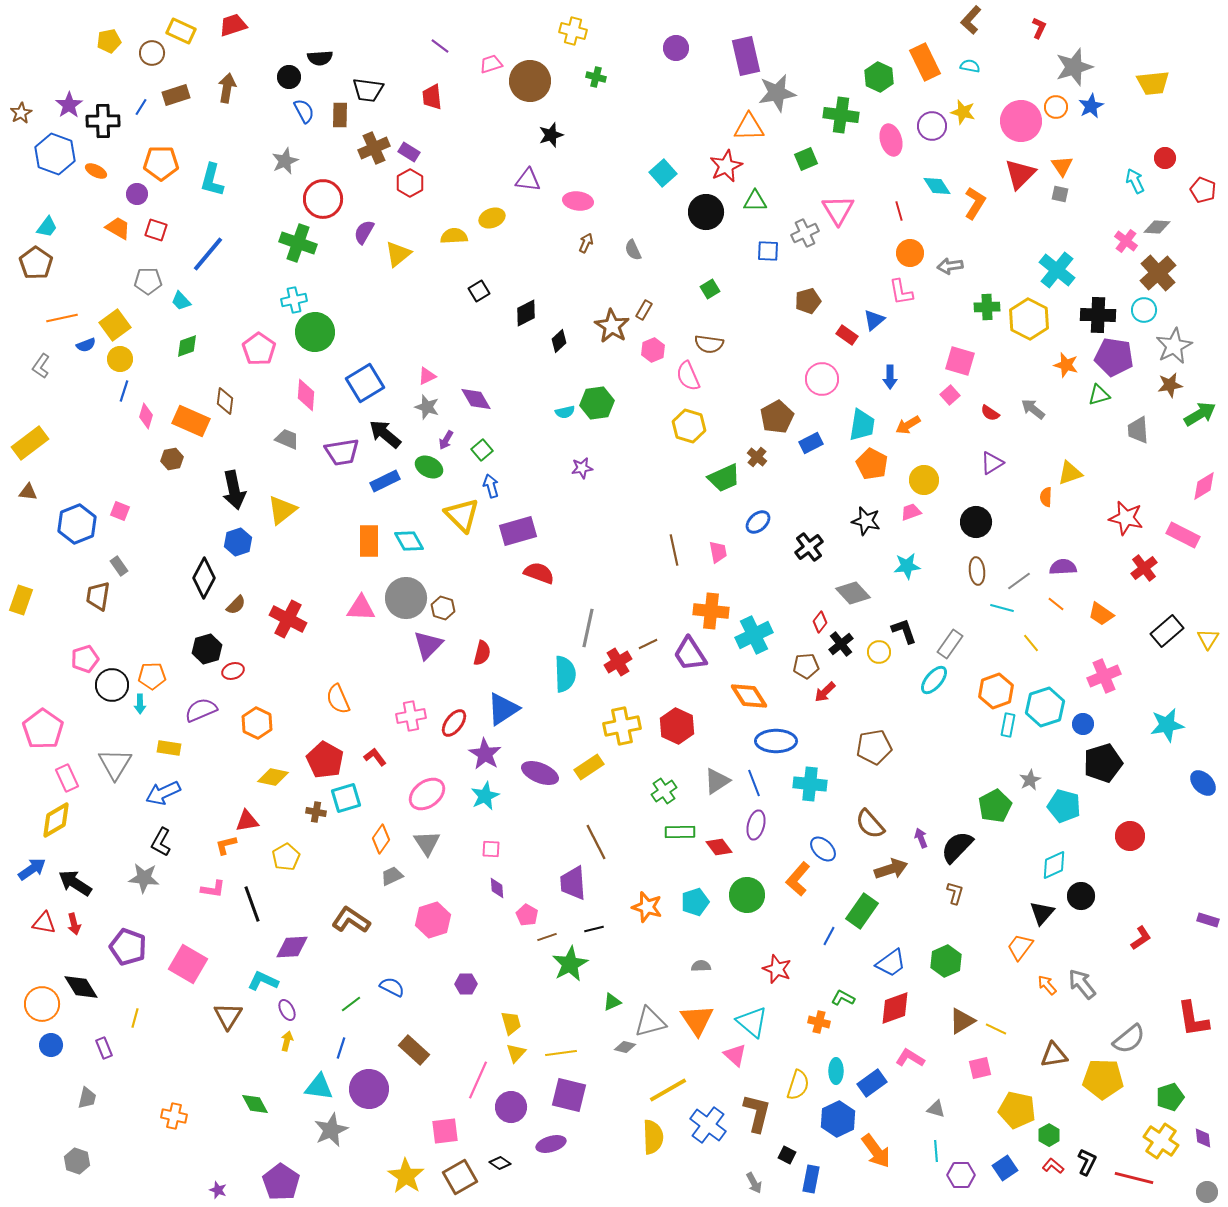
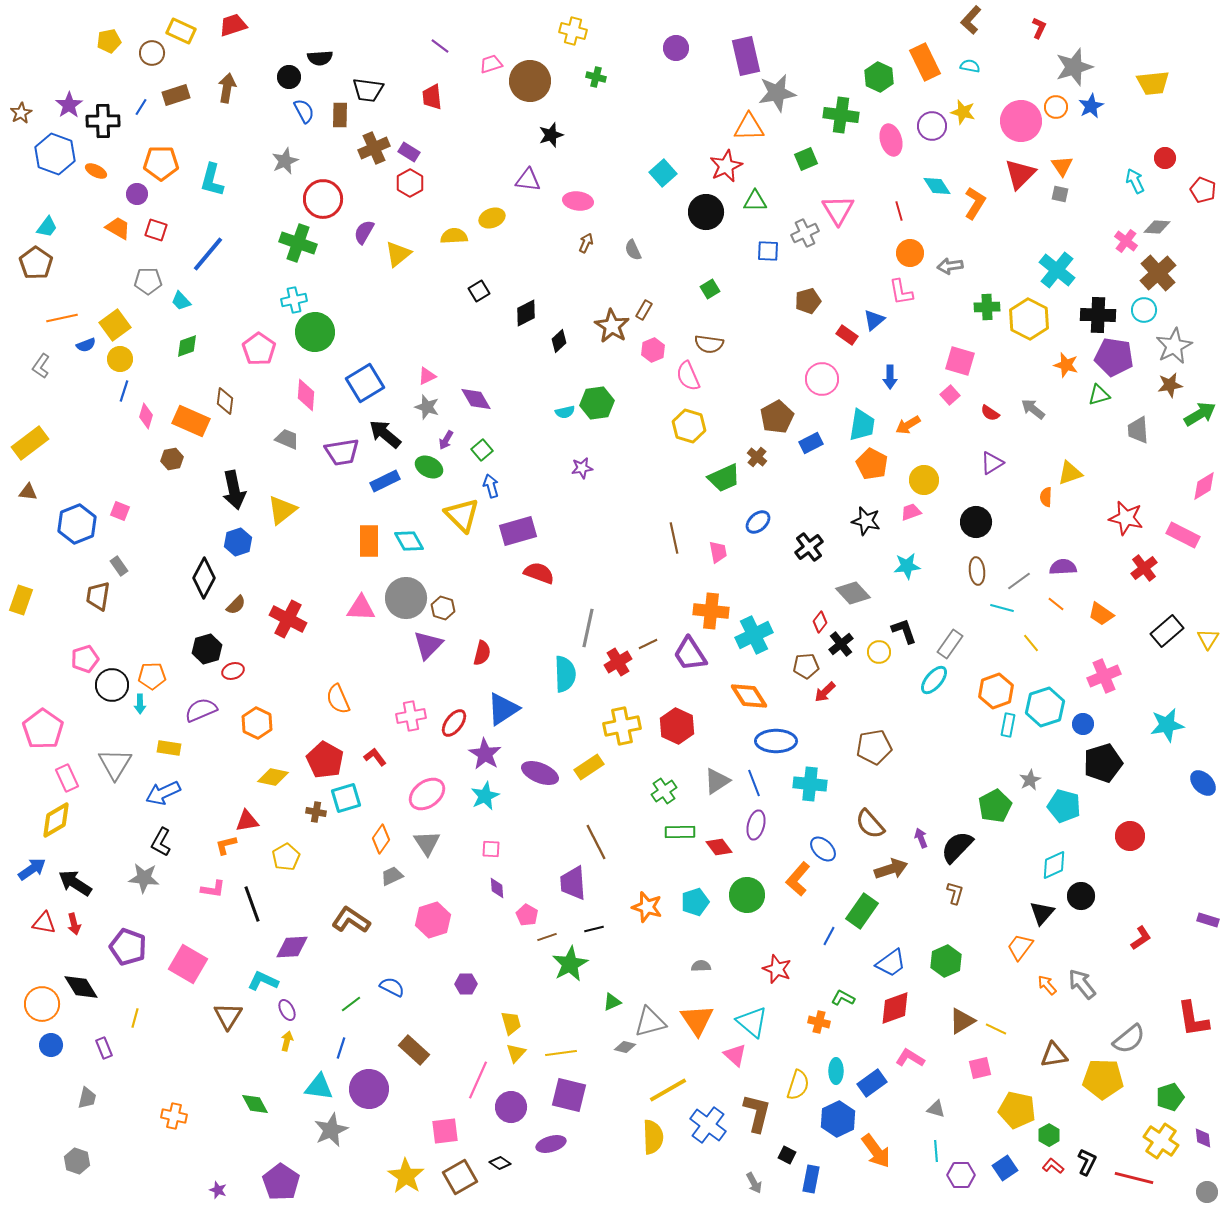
brown line at (674, 550): moved 12 px up
